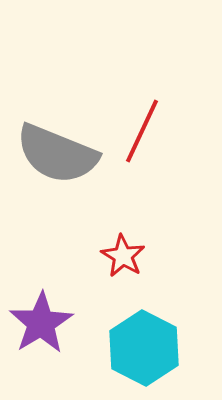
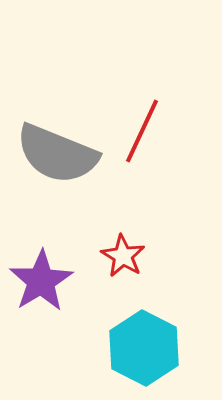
purple star: moved 42 px up
